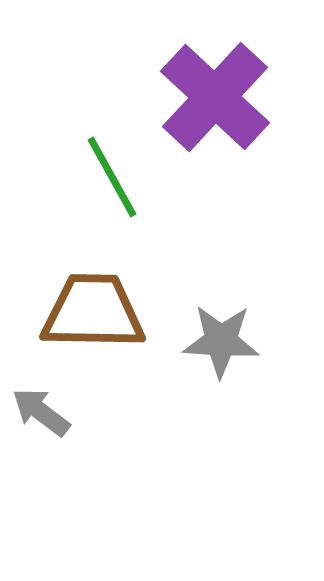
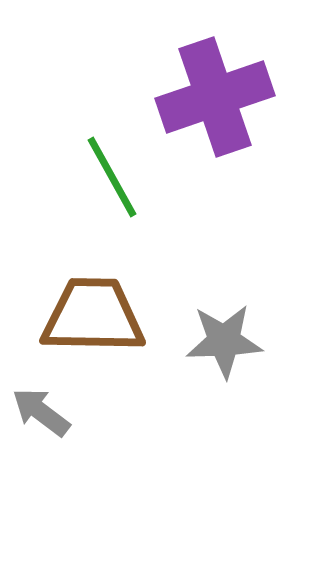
purple cross: rotated 28 degrees clockwise
brown trapezoid: moved 4 px down
gray star: moved 3 px right; rotated 6 degrees counterclockwise
